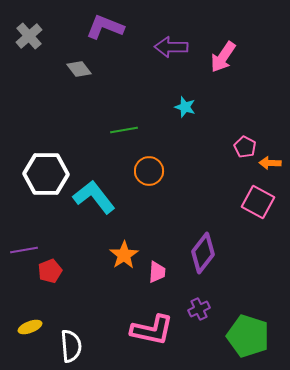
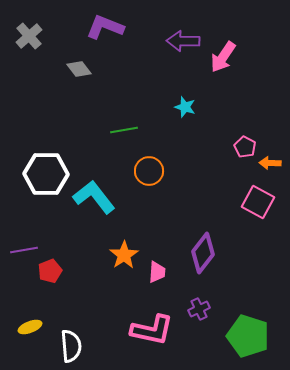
purple arrow: moved 12 px right, 6 px up
